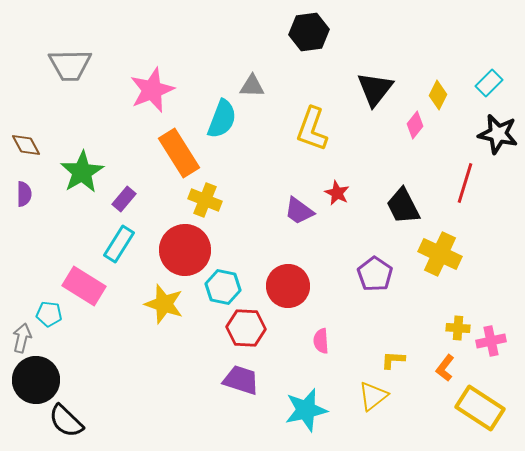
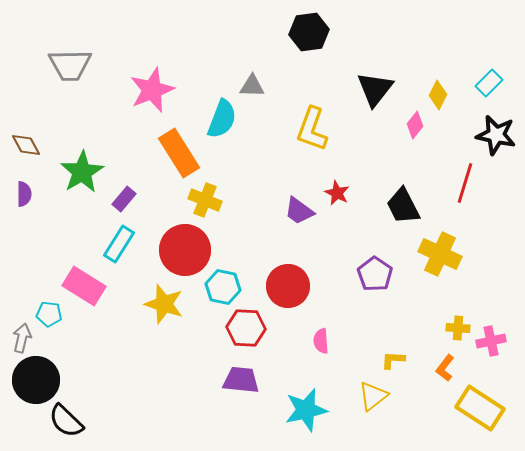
black star at (498, 134): moved 2 px left, 1 px down
purple trapezoid at (241, 380): rotated 12 degrees counterclockwise
